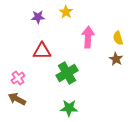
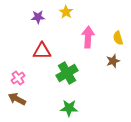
brown star: moved 3 px left, 2 px down; rotated 24 degrees clockwise
